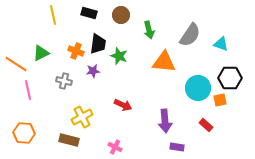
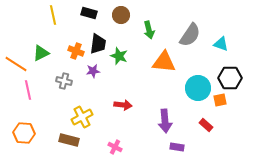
red arrow: rotated 18 degrees counterclockwise
